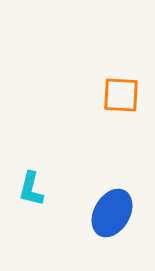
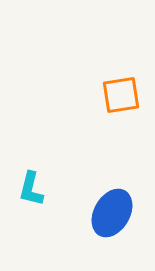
orange square: rotated 12 degrees counterclockwise
